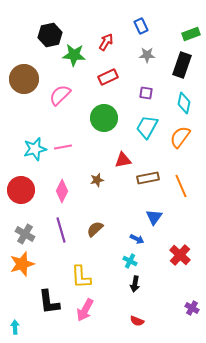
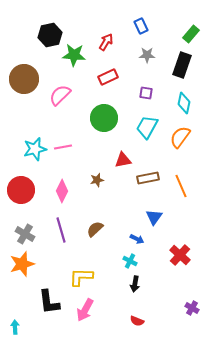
green rectangle: rotated 30 degrees counterclockwise
yellow L-shape: rotated 95 degrees clockwise
